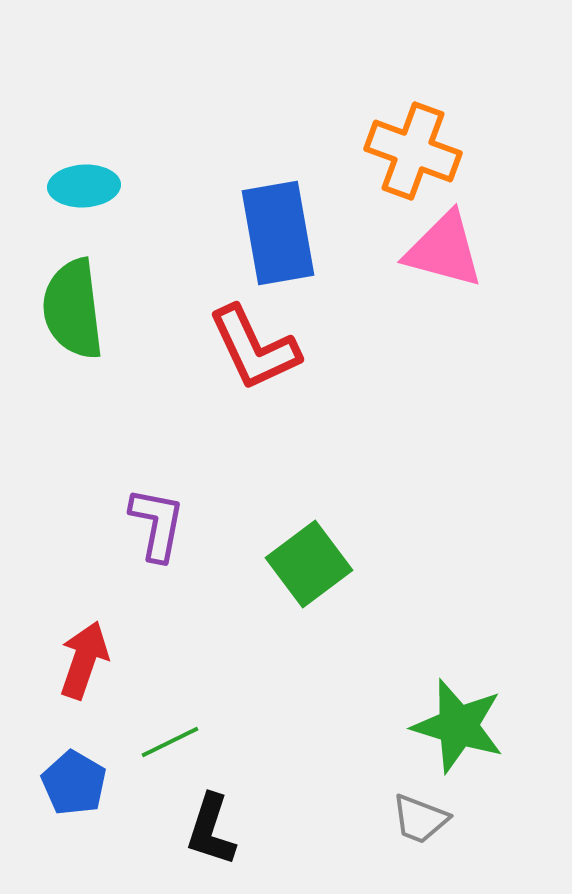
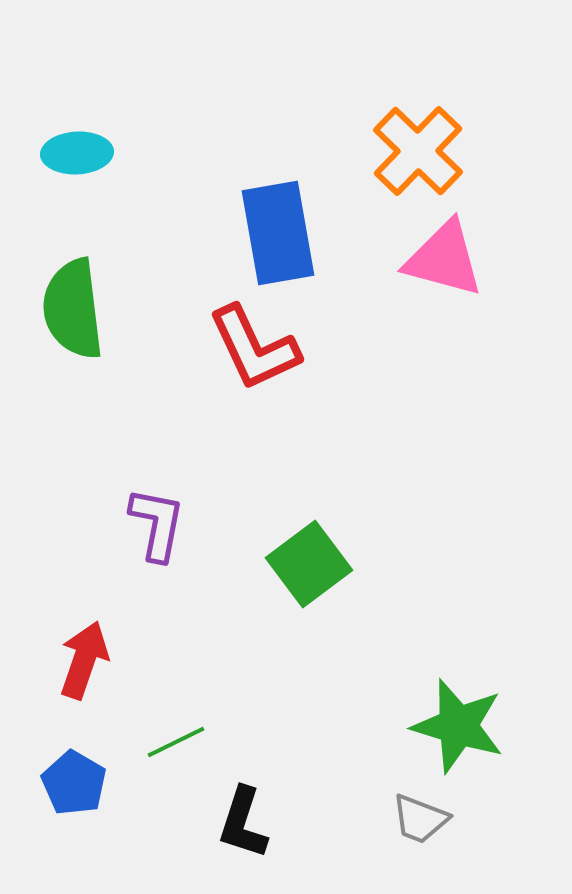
orange cross: moved 5 px right; rotated 24 degrees clockwise
cyan ellipse: moved 7 px left, 33 px up
pink triangle: moved 9 px down
green line: moved 6 px right
black L-shape: moved 32 px right, 7 px up
